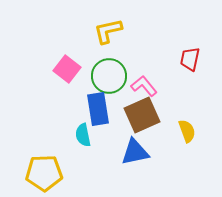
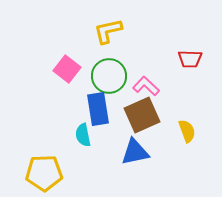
red trapezoid: rotated 100 degrees counterclockwise
pink L-shape: moved 2 px right; rotated 8 degrees counterclockwise
